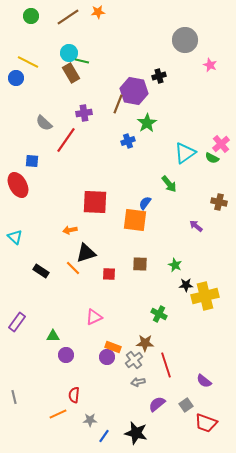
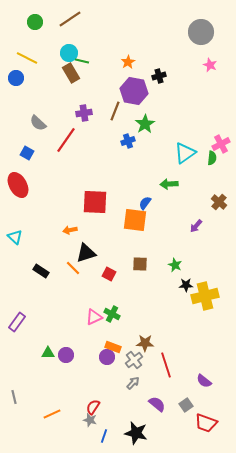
orange star at (98, 12): moved 30 px right, 50 px down; rotated 24 degrees counterclockwise
green circle at (31, 16): moved 4 px right, 6 px down
brown line at (68, 17): moved 2 px right, 2 px down
gray circle at (185, 40): moved 16 px right, 8 px up
yellow line at (28, 62): moved 1 px left, 4 px up
brown line at (118, 104): moved 3 px left, 7 px down
gray semicircle at (44, 123): moved 6 px left
green star at (147, 123): moved 2 px left, 1 px down
pink cross at (221, 144): rotated 12 degrees clockwise
green semicircle at (212, 158): rotated 112 degrees counterclockwise
blue square at (32, 161): moved 5 px left, 8 px up; rotated 24 degrees clockwise
green arrow at (169, 184): rotated 126 degrees clockwise
brown cross at (219, 202): rotated 28 degrees clockwise
purple arrow at (196, 226): rotated 88 degrees counterclockwise
red square at (109, 274): rotated 24 degrees clockwise
green cross at (159, 314): moved 47 px left
green triangle at (53, 336): moved 5 px left, 17 px down
gray arrow at (138, 382): moved 5 px left, 1 px down; rotated 144 degrees clockwise
red semicircle at (74, 395): moved 19 px right, 12 px down; rotated 28 degrees clockwise
purple semicircle at (157, 404): rotated 78 degrees clockwise
orange line at (58, 414): moved 6 px left
gray star at (90, 420): rotated 16 degrees clockwise
blue line at (104, 436): rotated 16 degrees counterclockwise
